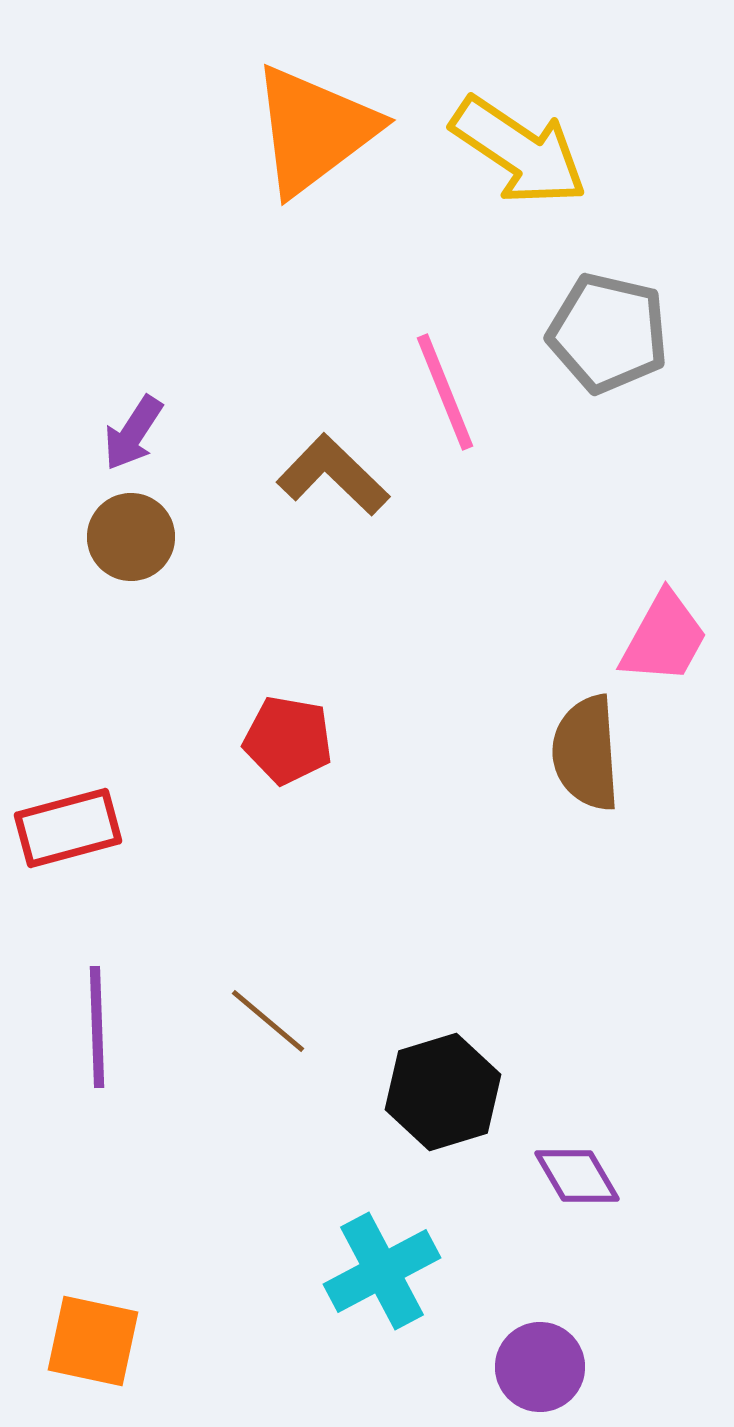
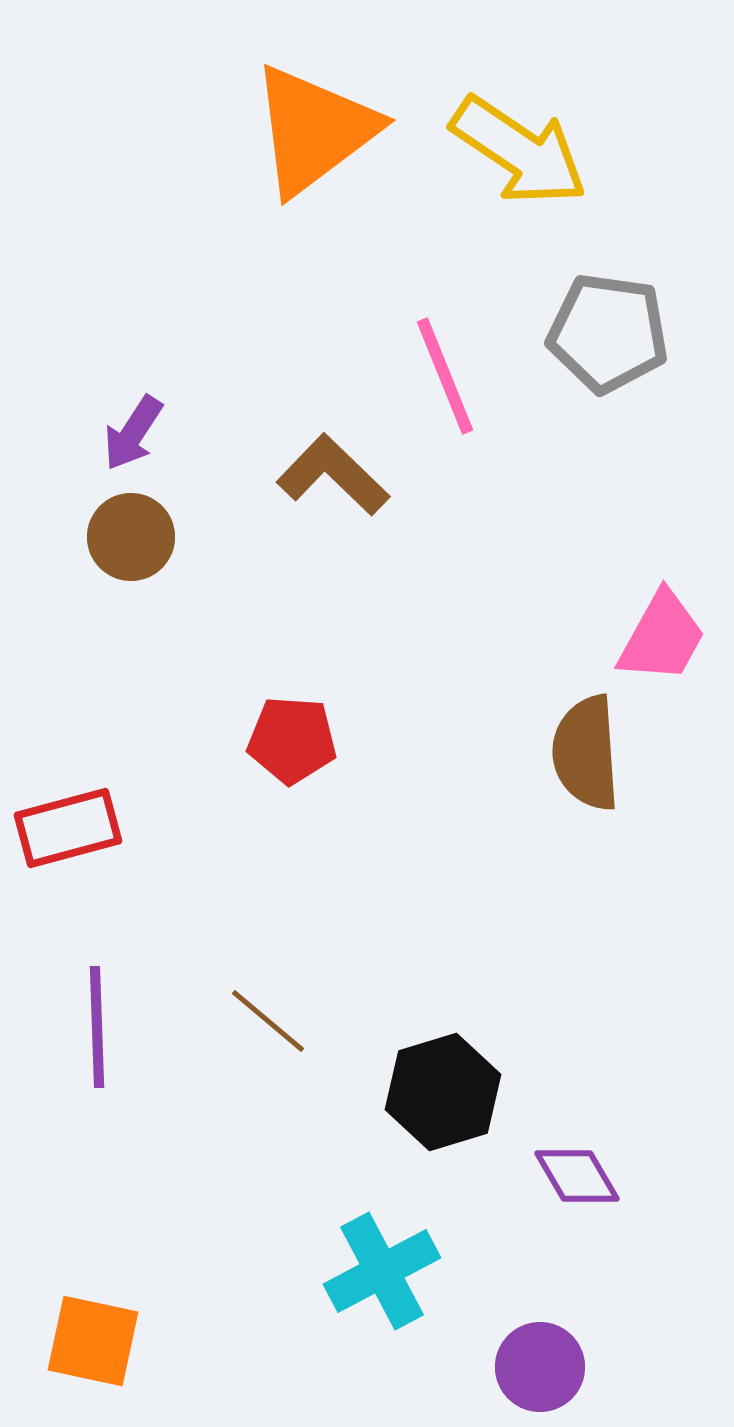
gray pentagon: rotated 5 degrees counterclockwise
pink line: moved 16 px up
pink trapezoid: moved 2 px left, 1 px up
red pentagon: moved 4 px right; rotated 6 degrees counterclockwise
